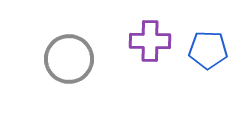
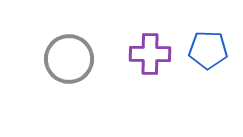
purple cross: moved 13 px down
